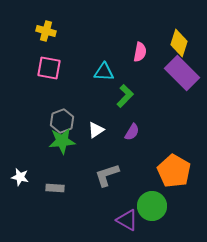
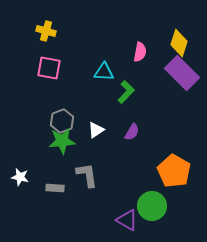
green L-shape: moved 1 px right, 4 px up
gray L-shape: moved 20 px left; rotated 100 degrees clockwise
